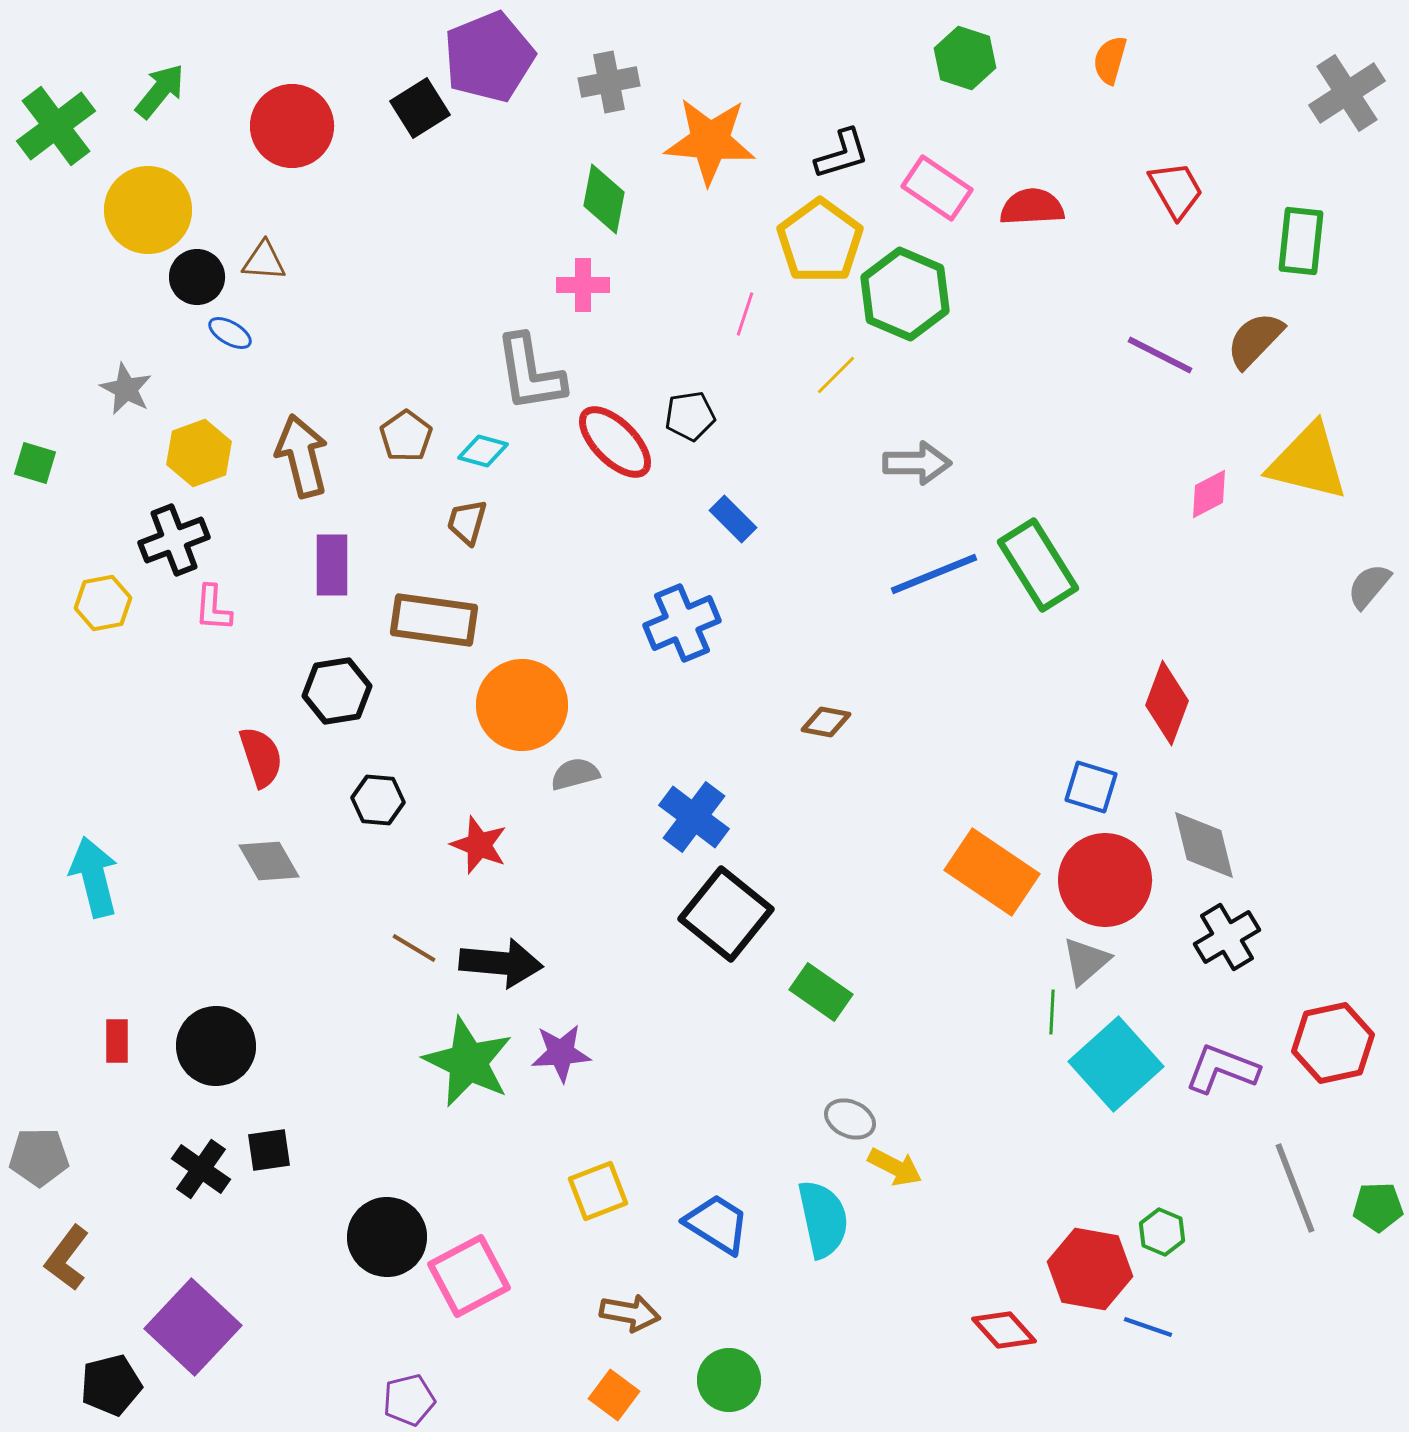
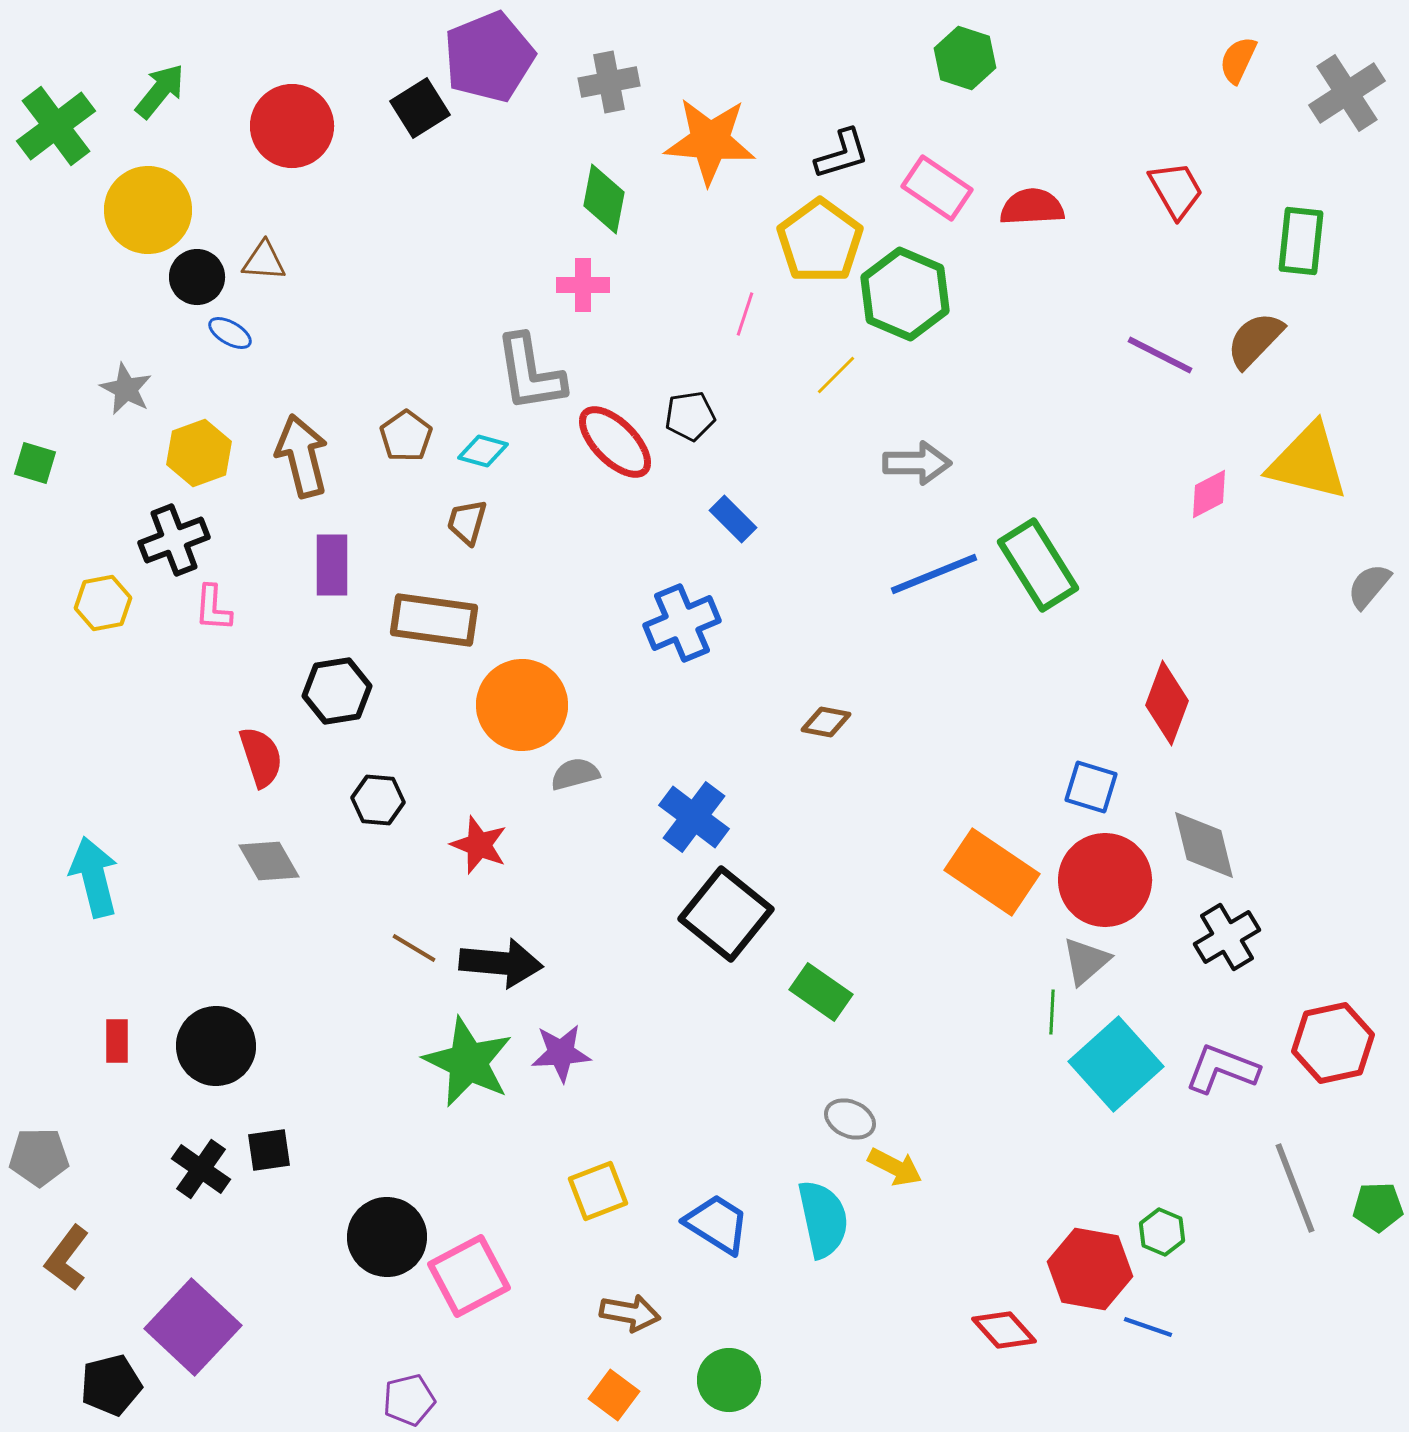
orange semicircle at (1110, 60): moved 128 px right; rotated 9 degrees clockwise
